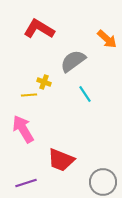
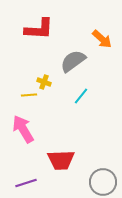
red L-shape: rotated 152 degrees clockwise
orange arrow: moved 5 px left
cyan line: moved 4 px left, 2 px down; rotated 72 degrees clockwise
red trapezoid: rotated 24 degrees counterclockwise
